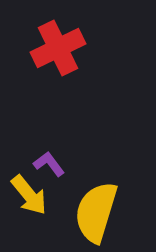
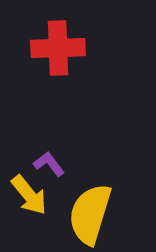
red cross: rotated 24 degrees clockwise
yellow semicircle: moved 6 px left, 2 px down
